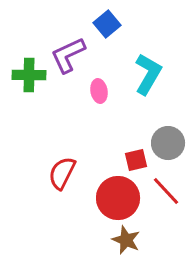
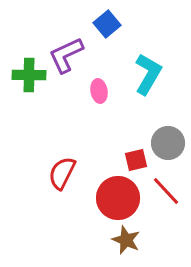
purple L-shape: moved 2 px left
